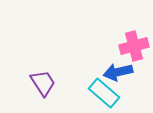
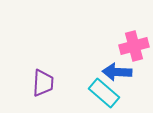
blue arrow: moved 1 px left; rotated 16 degrees clockwise
purple trapezoid: rotated 36 degrees clockwise
